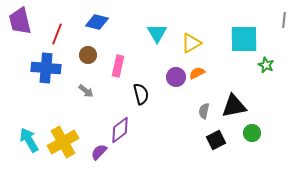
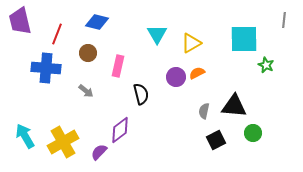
cyan triangle: moved 1 px down
brown circle: moved 2 px up
black triangle: rotated 16 degrees clockwise
green circle: moved 1 px right
cyan arrow: moved 4 px left, 4 px up
